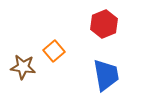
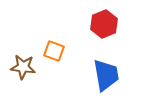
orange square: rotated 30 degrees counterclockwise
